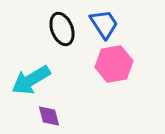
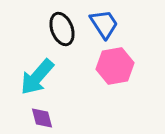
pink hexagon: moved 1 px right, 2 px down
cyan arrow: moved 6 px right, 3 px up; rotated 18 degrees counterclockwise
purple diamond: moved 7 px left, 2 px down
